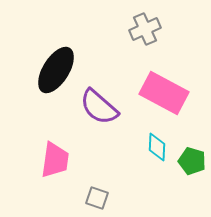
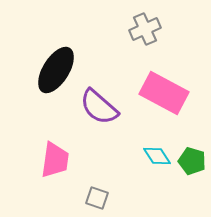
cyan diamond: moved 9 px down; rotated 36 degrees counterclockwise
